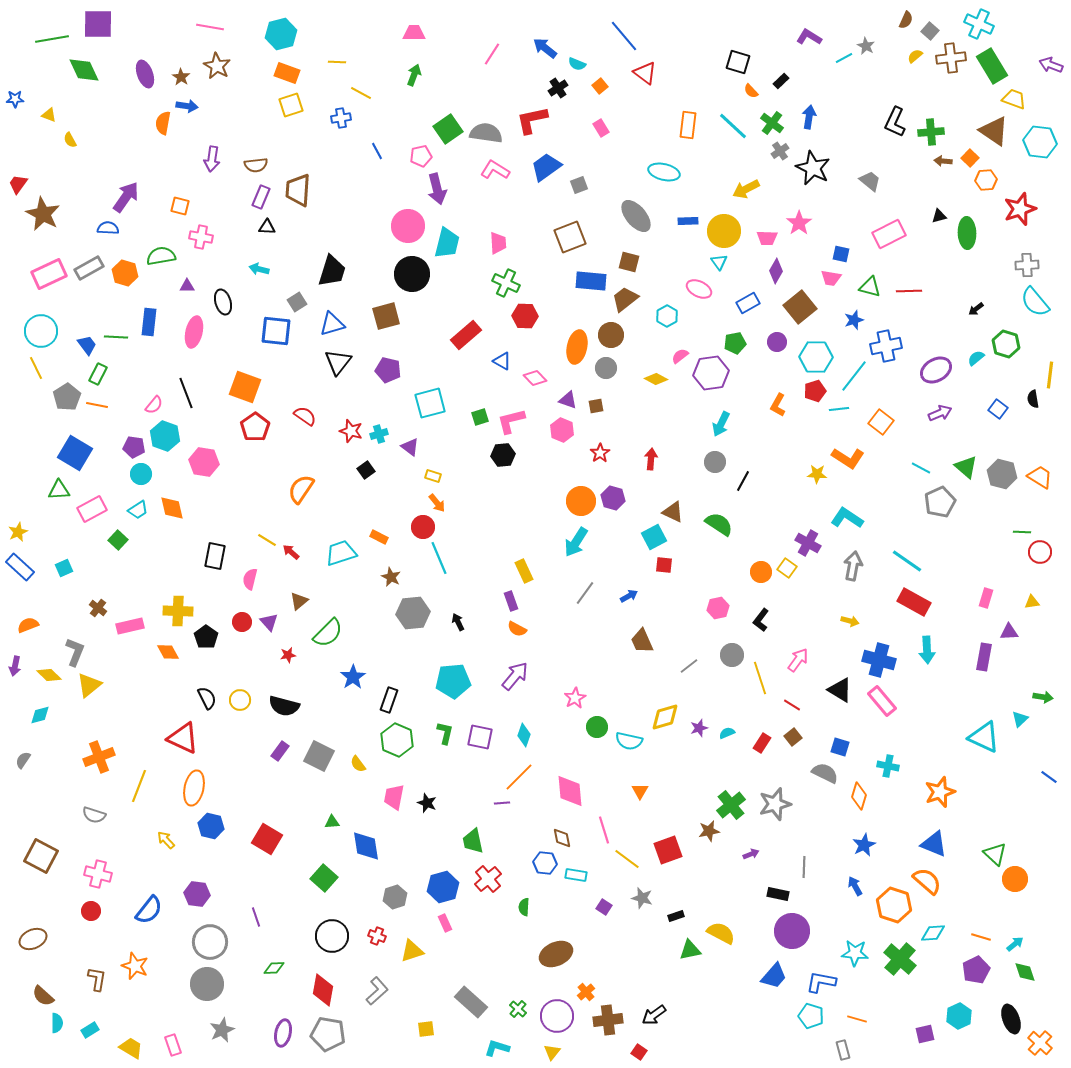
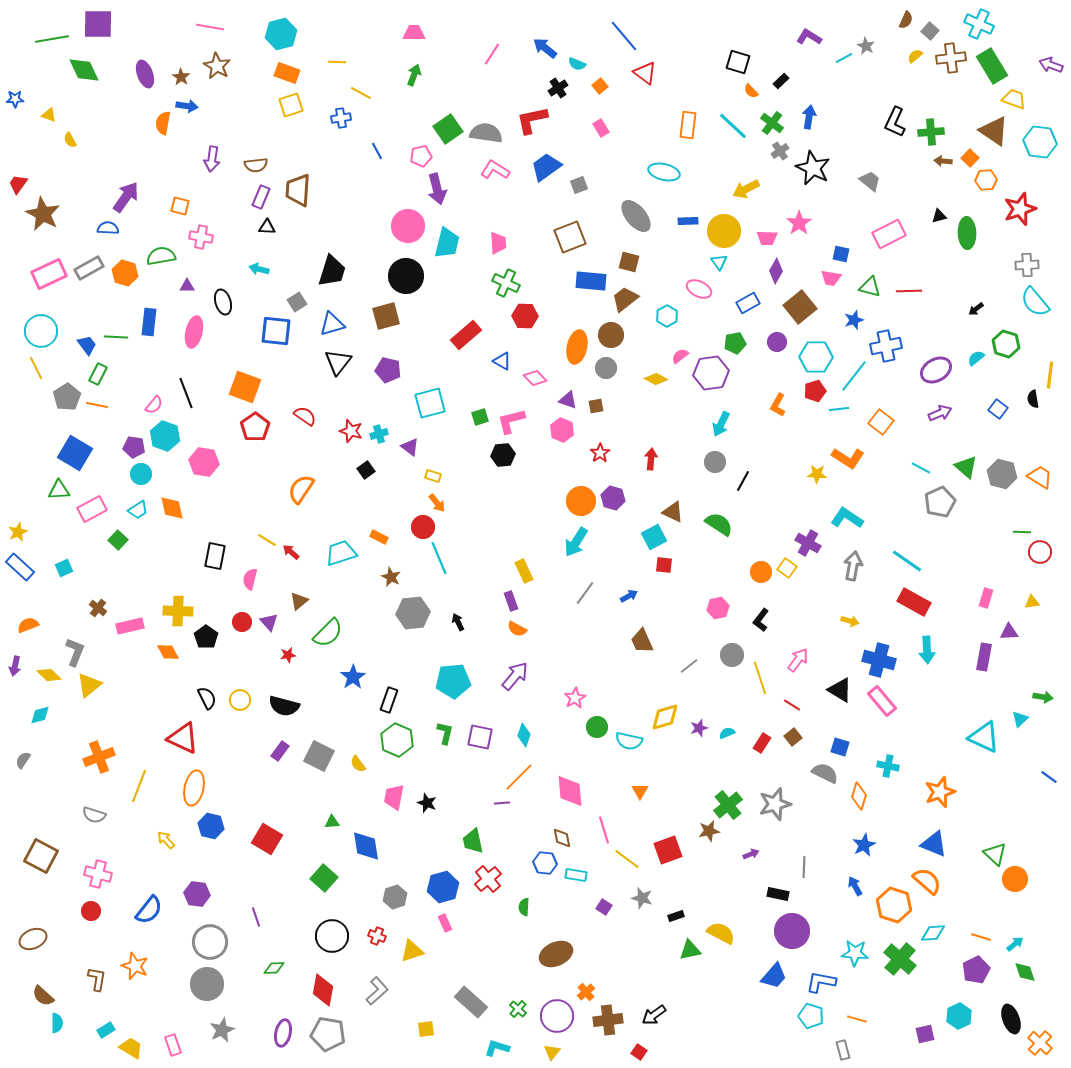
black circle at (412, 274): moved 6 px left, 2 px down
green cross at (731, 805): moved 3 px left
cyan rectangle at (90, 1030): moved 16 px right
